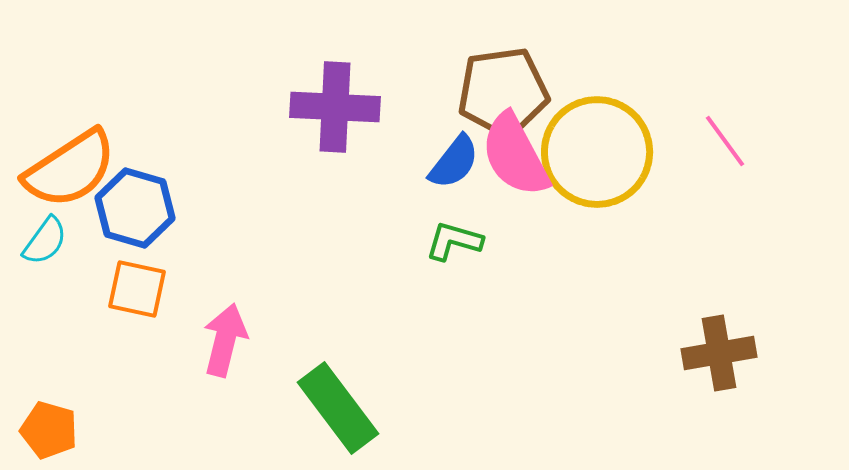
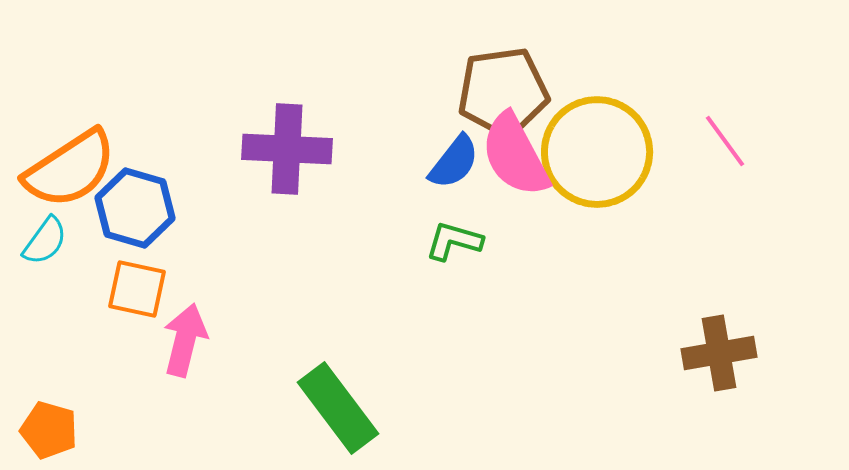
purple cross: moved 48 px left, 42 px down
pink arrow: moved 40 px left
